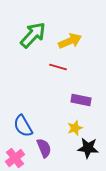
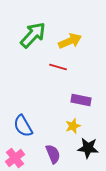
yellow star: moved 2 px left, 2 px up
purple semicircle: moved 9 px right, 6 px down
